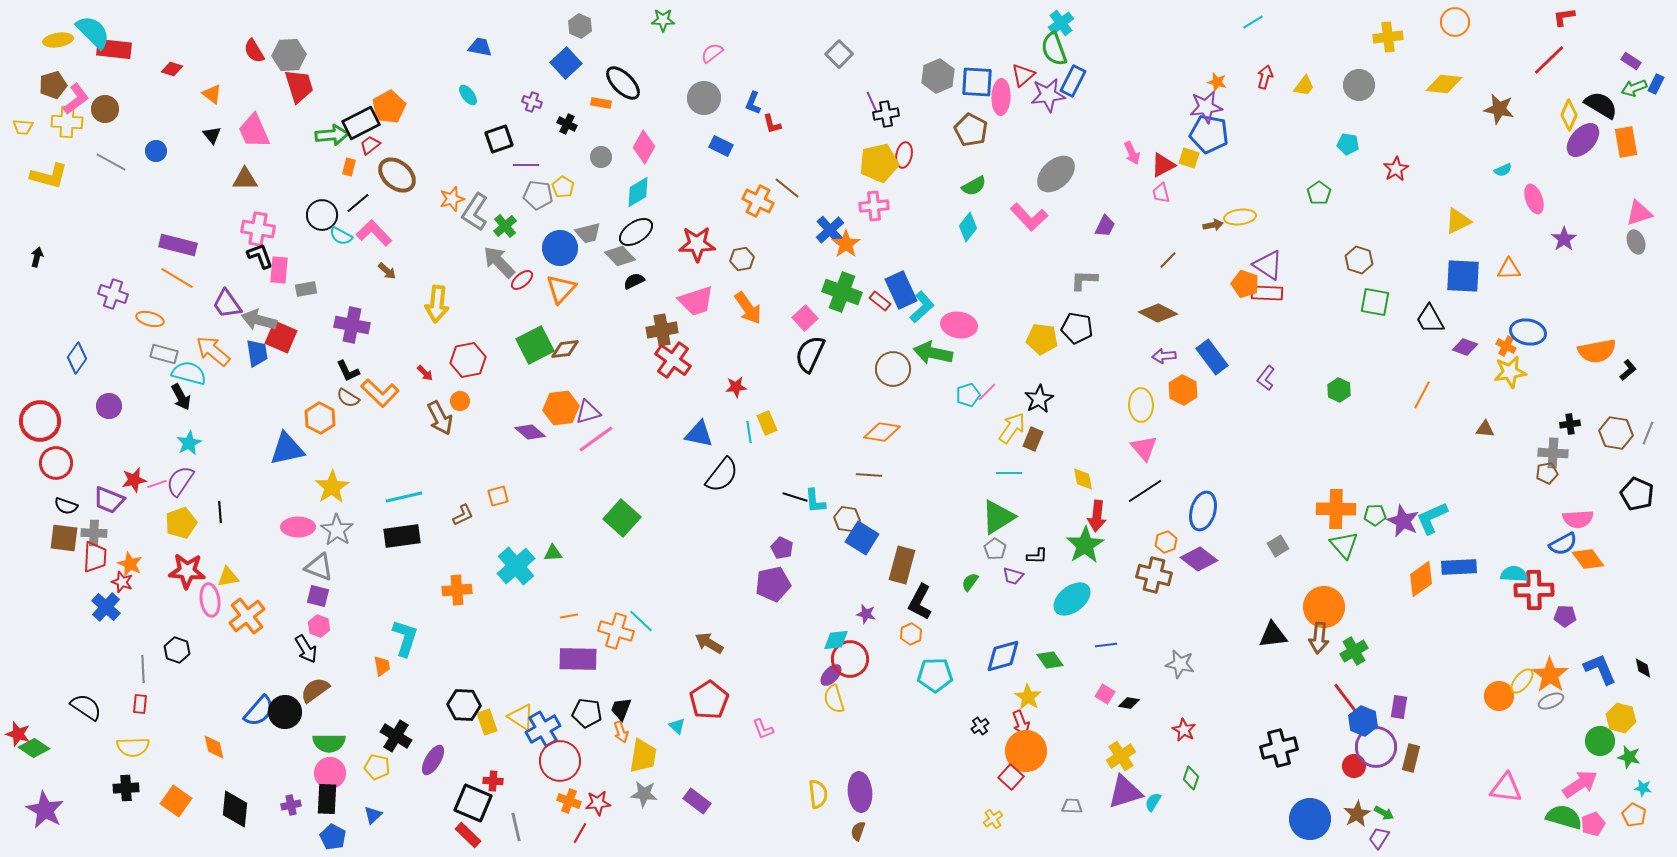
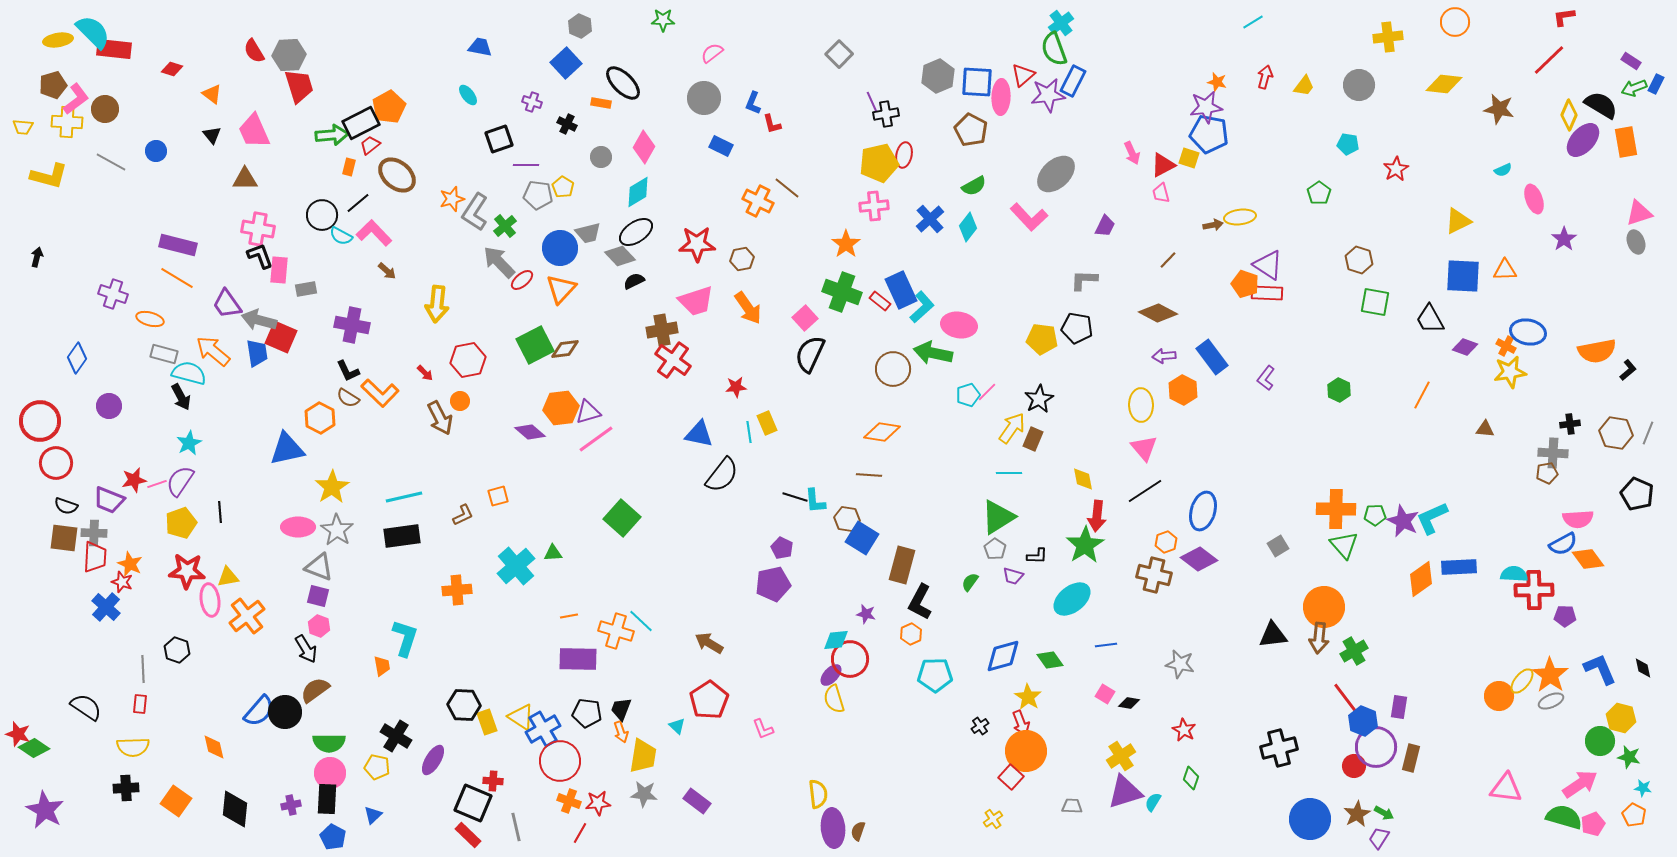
blue cross at (830, 230): moved 100 px right, 11 px up
orange triangle at (1509, 269): moved 4 px left, 1 px down
purple ellipse at (860, 792): moved 27 px left, 36 px down
